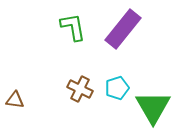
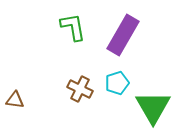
purple rectangle: moved 6 px down; rotated 9 degrees counterclockwise
cyan pentagon: moved 5 px up
